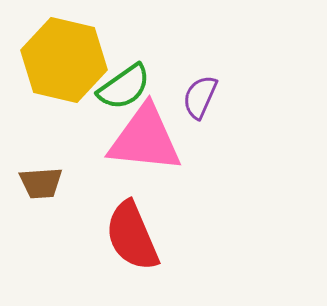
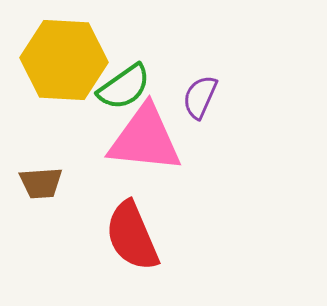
yellow hexagon: rotated 10 degrees counterclockwise
